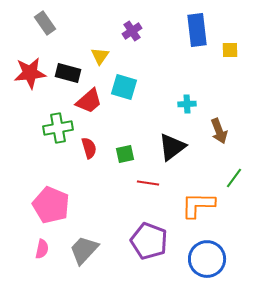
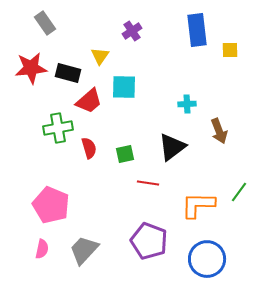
red star: moved 1 px right, 5 px up
cyan square: rotated 16 degrees counterclockwise
green line: moved 5 px right, 14 px down
